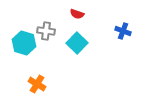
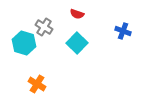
gray cross: moved 2 px left, 4 px up; rotated 24 degrees clockwise
